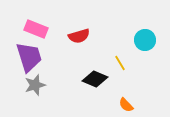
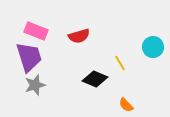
pink rectangle: moved 2 px down
cyan circle: moved 8 px right, 7 px down
